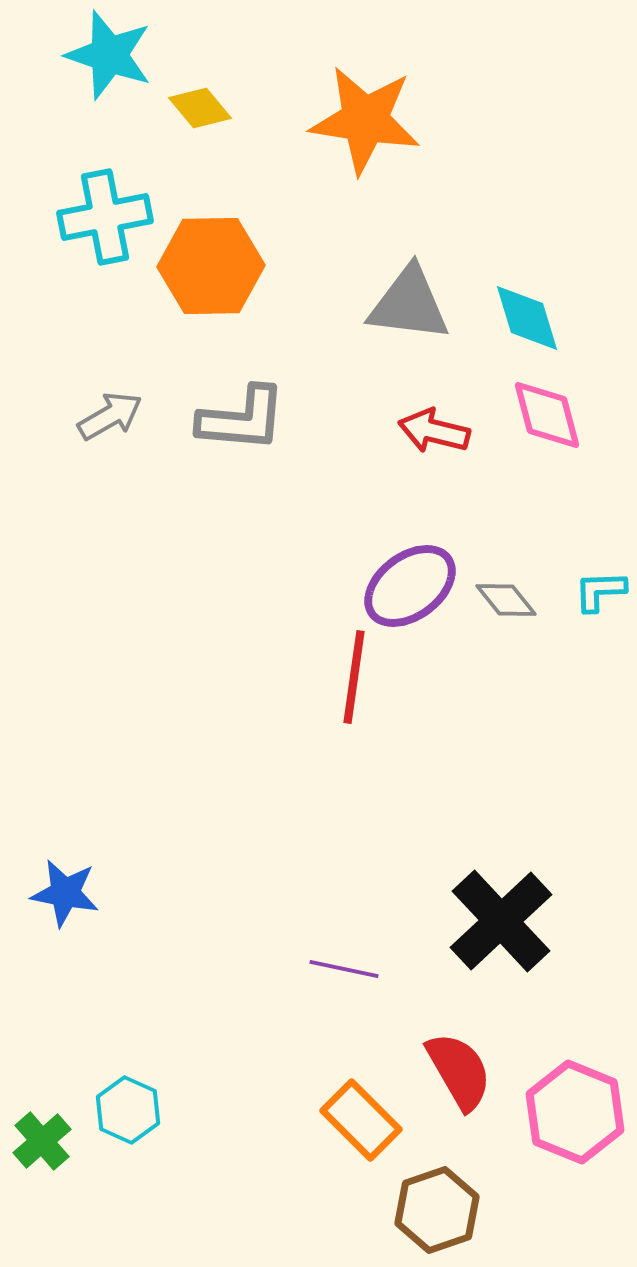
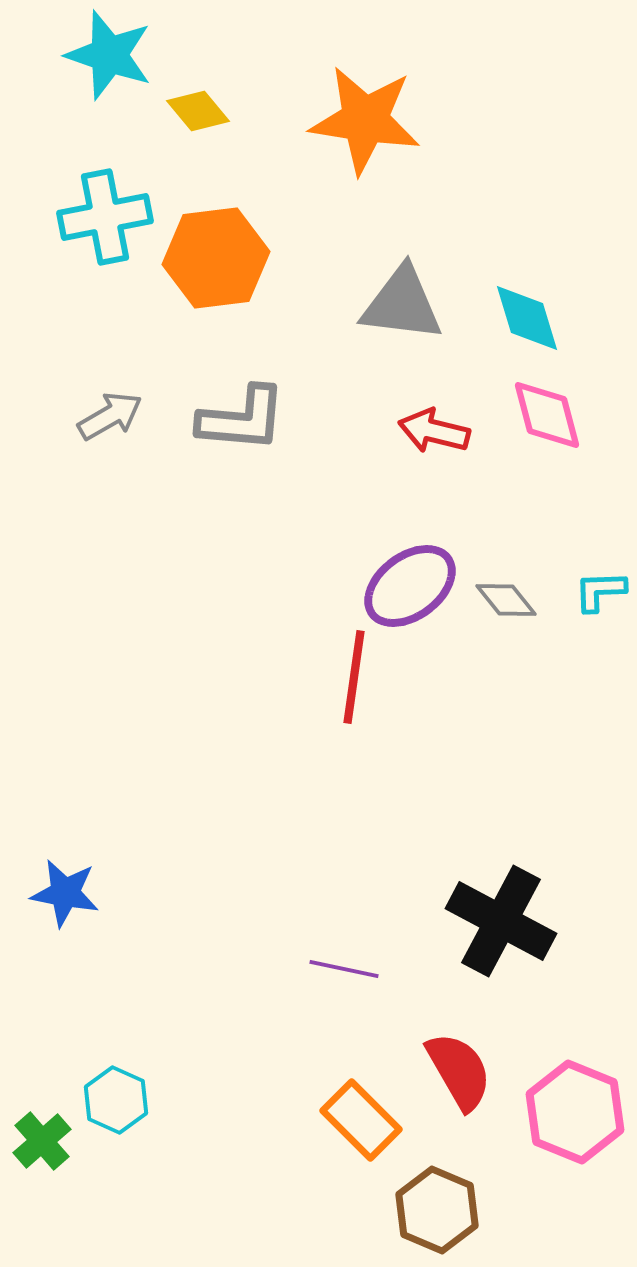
yellow diamond: moved 2 px left, 3 px down
orange hexagon: moved 5 px right, 8 px up; rotated 6 degrees counterclockwise
gray triangle: moved 7 px left
black cross: rotated 19 degrees counterclockwise
cyan hexagon: moved 12 px left, 10 px up
brown hexagon: rotated 18 degrees counterclockwise
